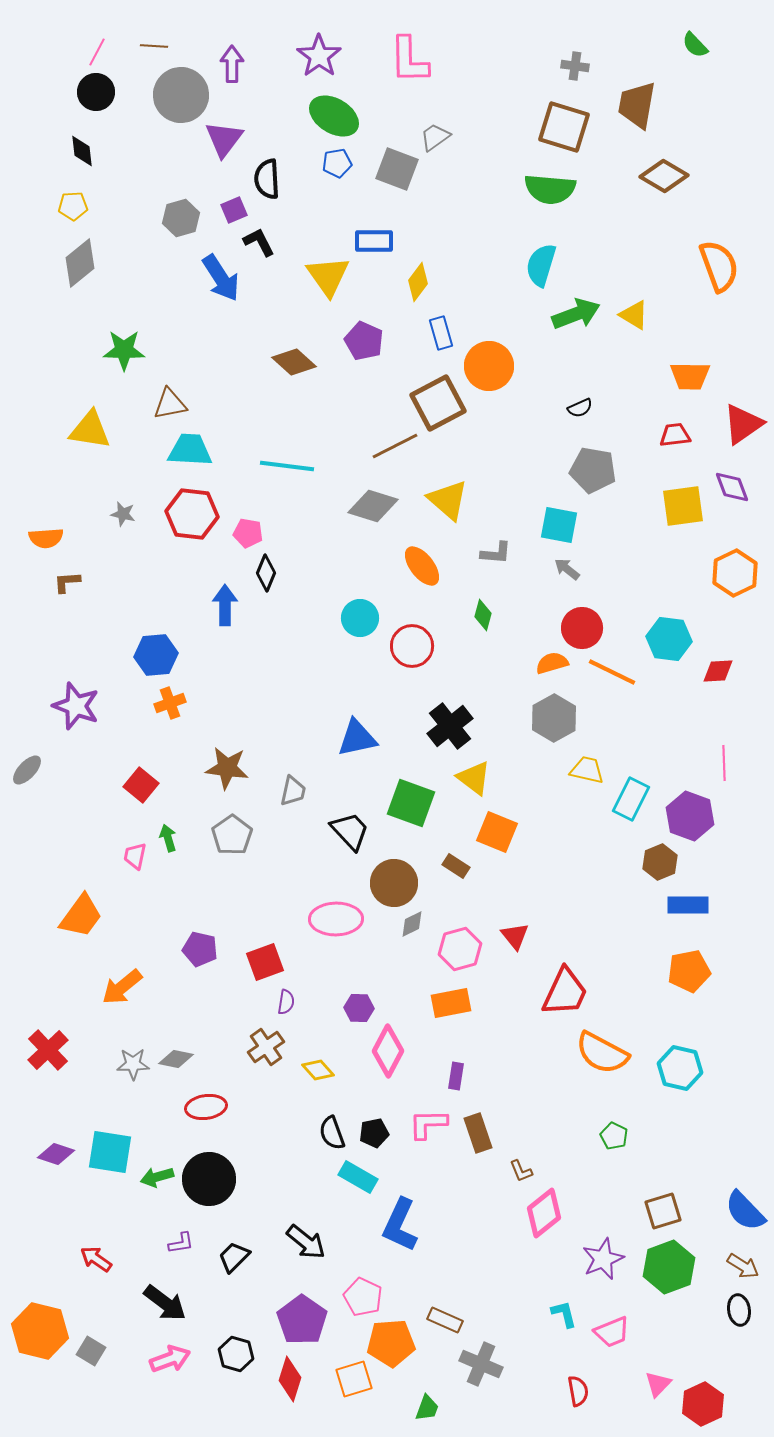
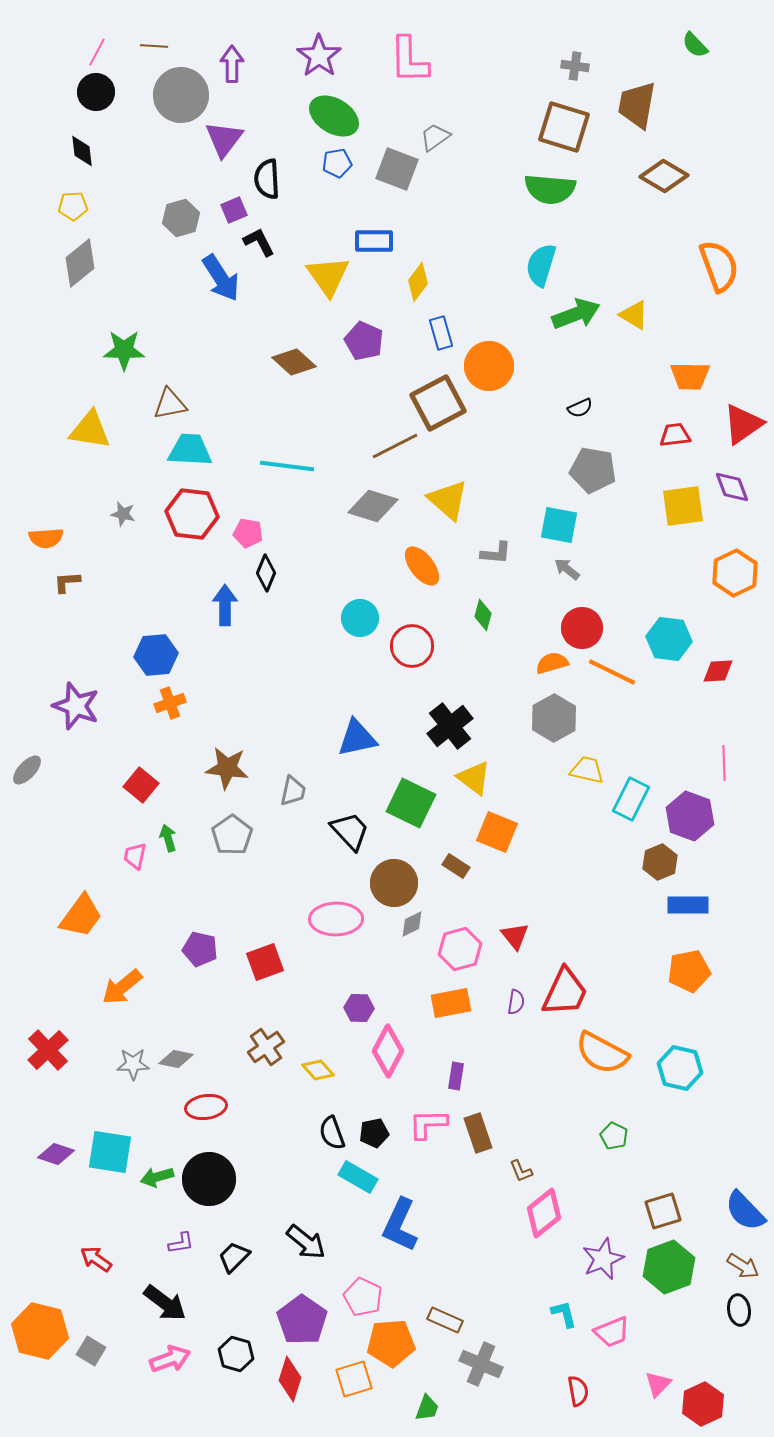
green square at (411, 803): rotated 6 degrees clockwise
purple semicircle at (286, 1002): moved 230 px right
